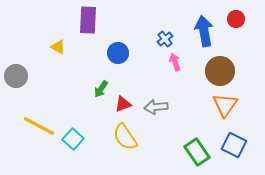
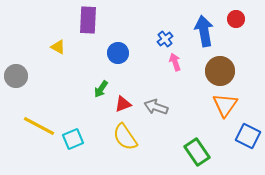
gray arrow: rotated 25 degrees clockwise
cyan square: rotated 25 degrees clockwise
blue square: moved 14 px right, 9 px up
